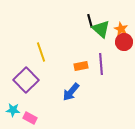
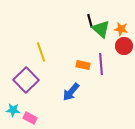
orange star: rotated 16 degrees counterclockwise
red circle: moved 4 px down
orange rectangle: moved 2 px right, 1 px up; rotated 24 degrees clockwise
